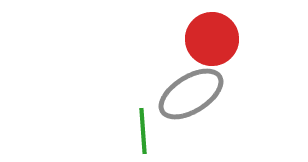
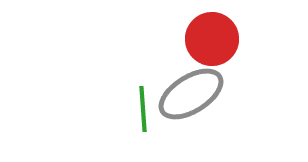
green line: moved 22 px up
